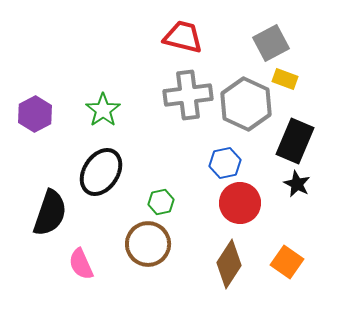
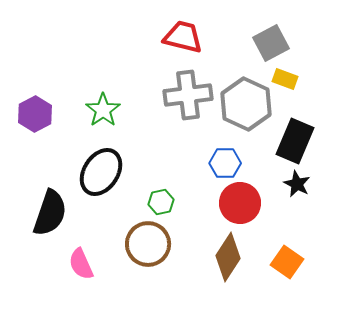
blue hexagon: rotated 12 degrees clockwise
brown diamond: moved 1 px left, 7 px up
